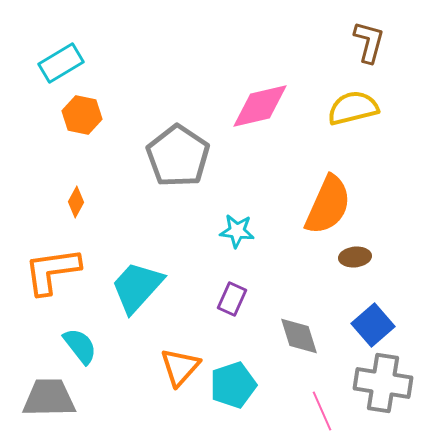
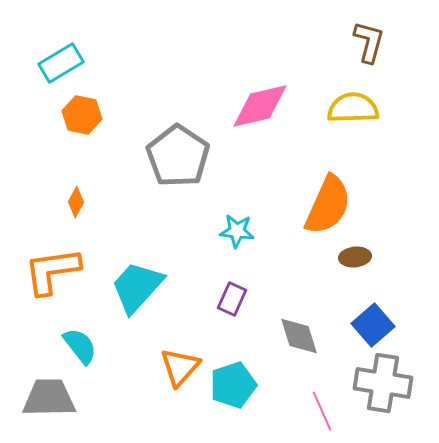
yellow semicircle: rotated 12 degrees clockwise
